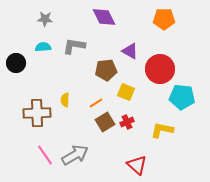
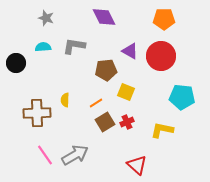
gray star: moved 1 px right, 1 px up; rotated 14 degrees clockwise
red circle: moved 1 px right, 13 px up
